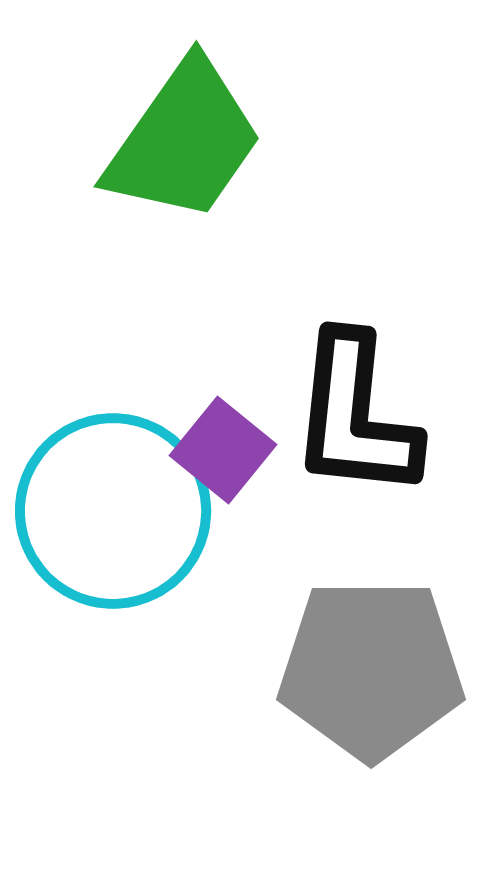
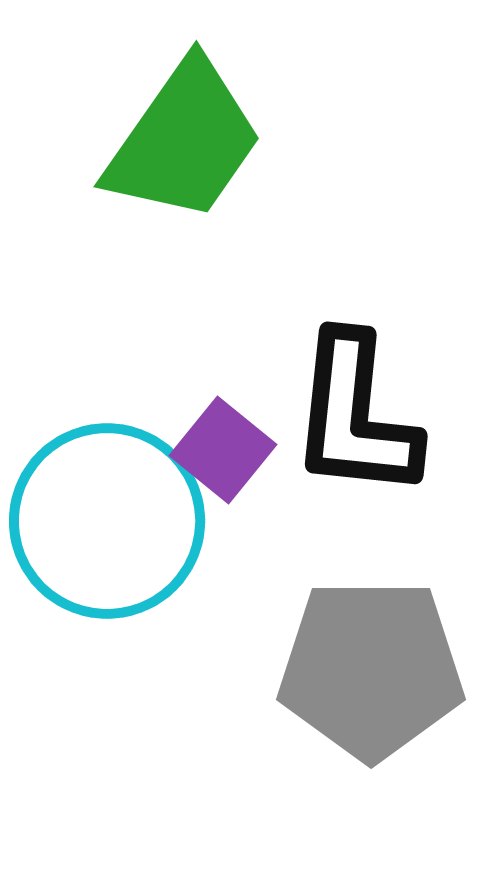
cyan circle: moved 6 px left, 10 px down
